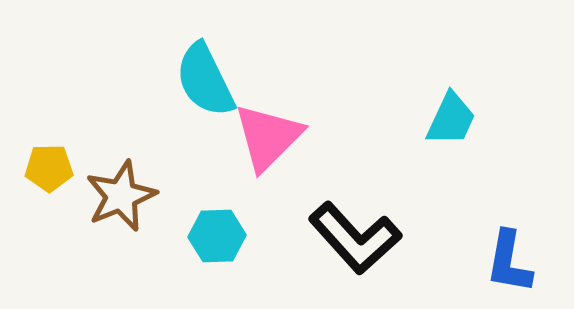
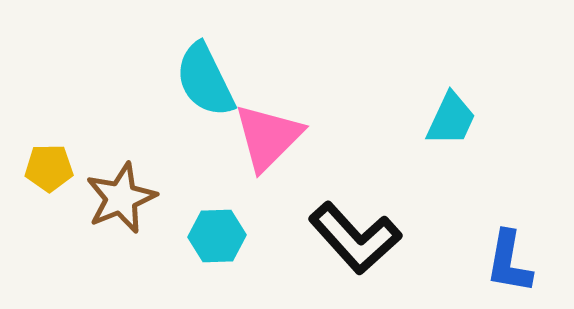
brown star: moved 2 px down
